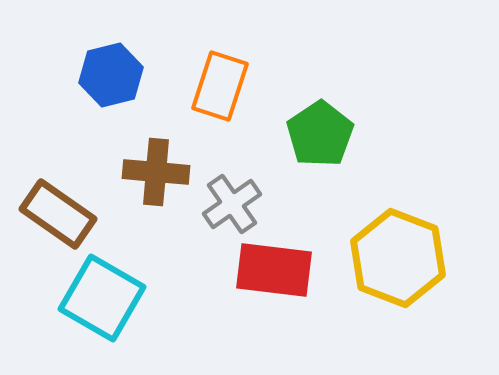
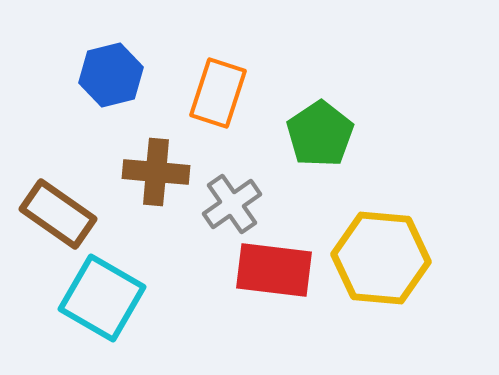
orange rectangle: moved 2 px left, 7 px down
yellow hexagon: moved 17 px left; rotated 16 degrees counterclockwise
